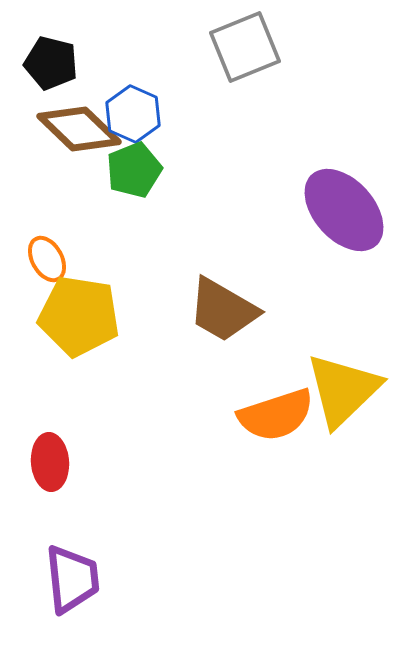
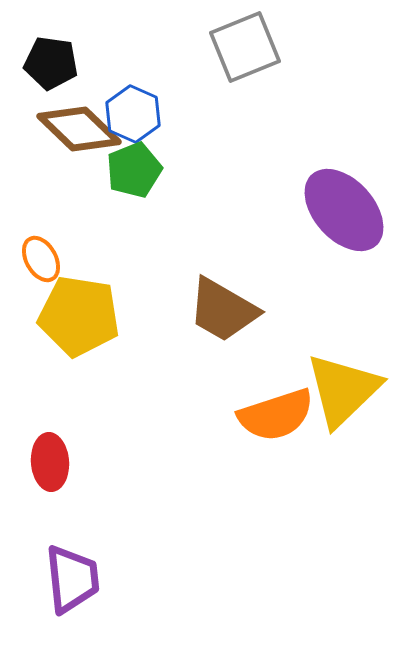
black pentagon: rotated 6 degrees counterclockwise
orange ellipse: moved 6 px left
